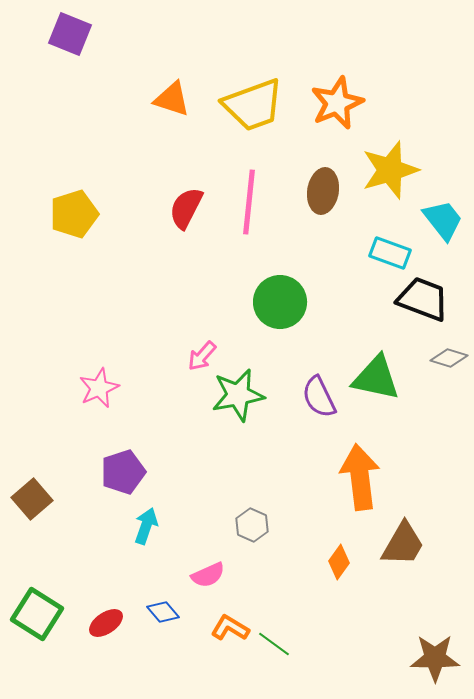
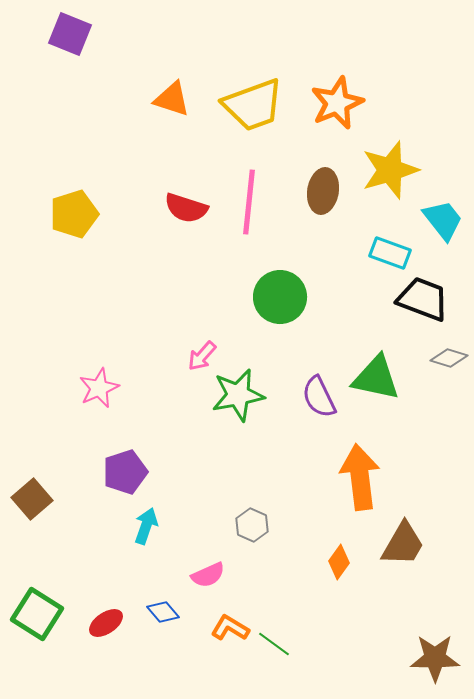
red semicircle: rotated 99 degrees counterclockwise
green circle: moved 5 px up
purple pentagon: moved 2 px right
